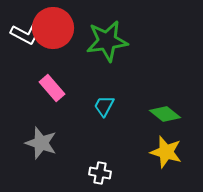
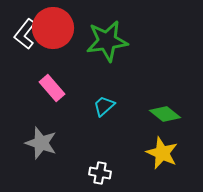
white L-shape: moved 1 px left; rotated 100 degrees clockwise
cyan trapezoid: rotated 20 degrees clockwise
yellow star: moved 4 px left, 1 px down; rotated 8 degrees clockwise
